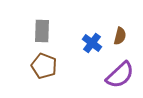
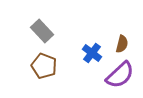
gray rectangle: rotated 45 degrees counterclockwise
brown semicircle: moved 2 px right, 8 px down
blue cross: moved 10 px down
